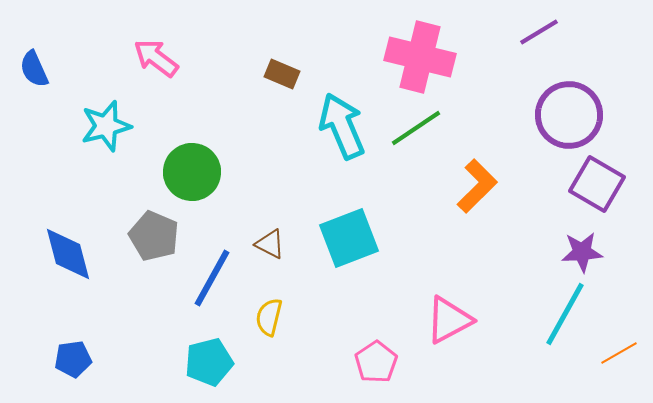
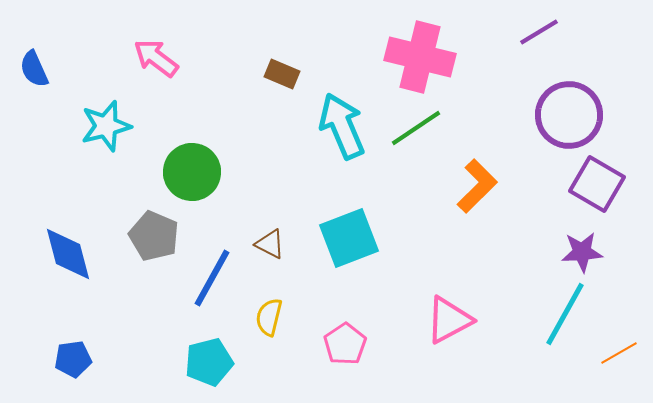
pink pentagon: moved 31 px left, 18 px up
